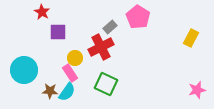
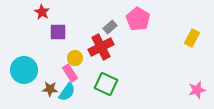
pink pentagon: moved 2 px down
yellow rectangle: moved 1 px right
brown star: moved 2 px up
